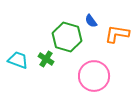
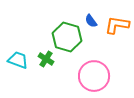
orange L-shape: moved 9 px up
